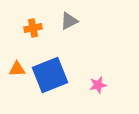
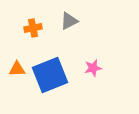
pink star: moved 5 px left, 17 px up
